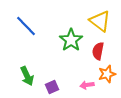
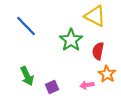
yellow triangle: moved 5 px left, 5 px up; rotated 10 degrees counterclockwise
orange star: rotated 24 degrees counterclockwise
